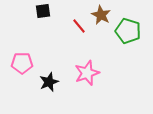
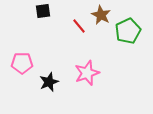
green pentagon: rotated 30 degrees clockwise
